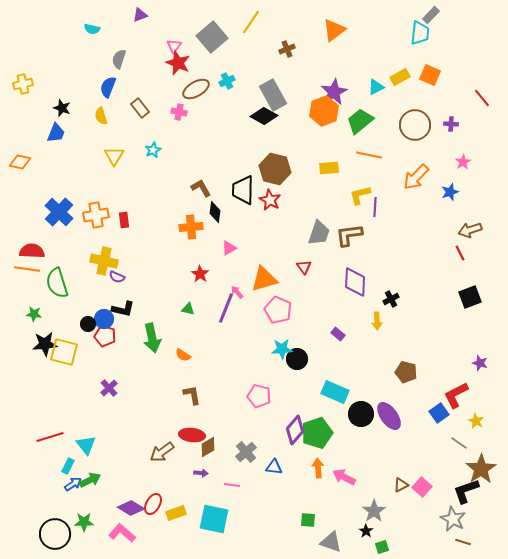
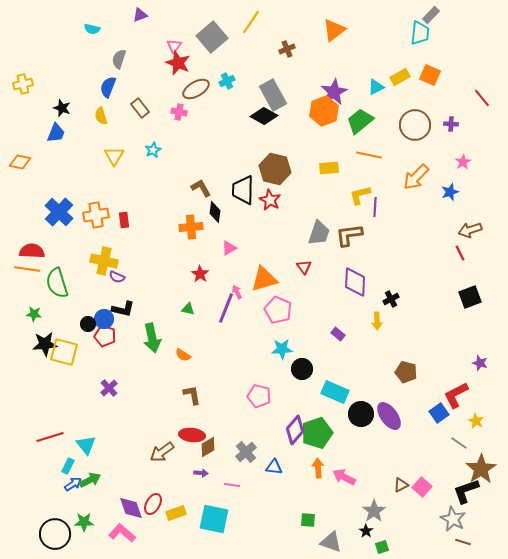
pink arrow at (237, 292): rotated 16 degrees clockwise
black circle at (297, 359): moved 5 px right, 10 px down
purple diamond at (131, 508): rotated 40 degrees clockwise
